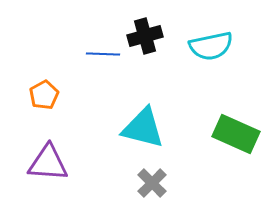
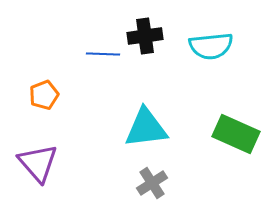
black cross: rotated 8 degrees clockwise
cyan semicircle: rotated 6 degrees clockwise
orange pentagon: rotated 8 degrees clockwise
cyan triangle: moved 3 px right; rotated 21 degrees counterclockwise
purple triangle: moved 10 px left; rotated 45 degrees clockwise
gray cross: rotated 12 degrees clockwise
